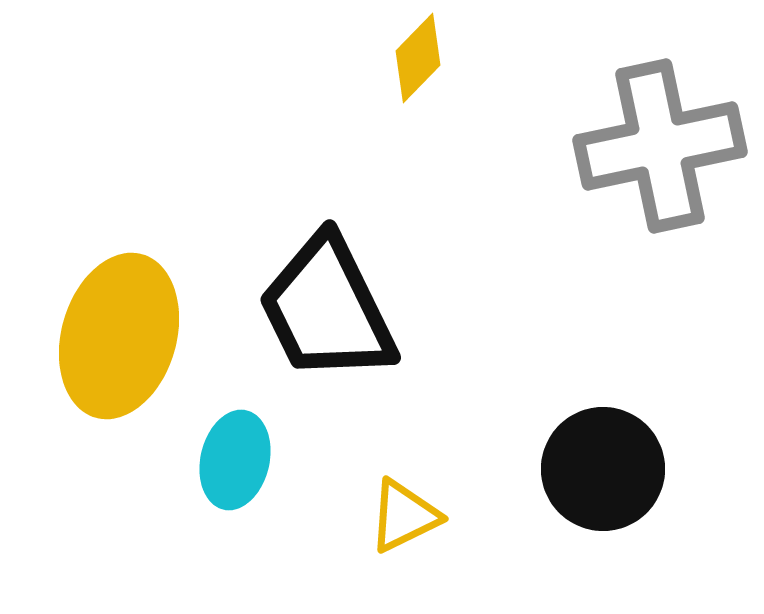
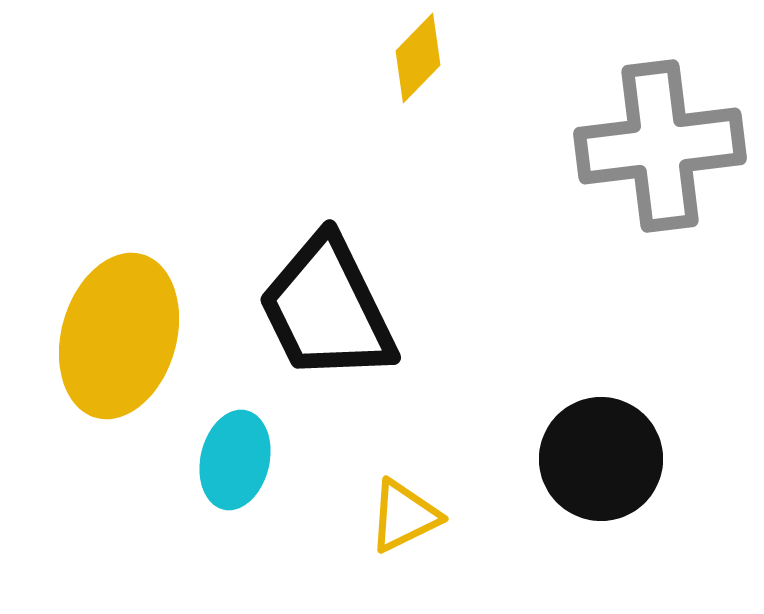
gray cross: rotated 5 degrees clockwise
black circle: moved 2 px left, 10 px up
